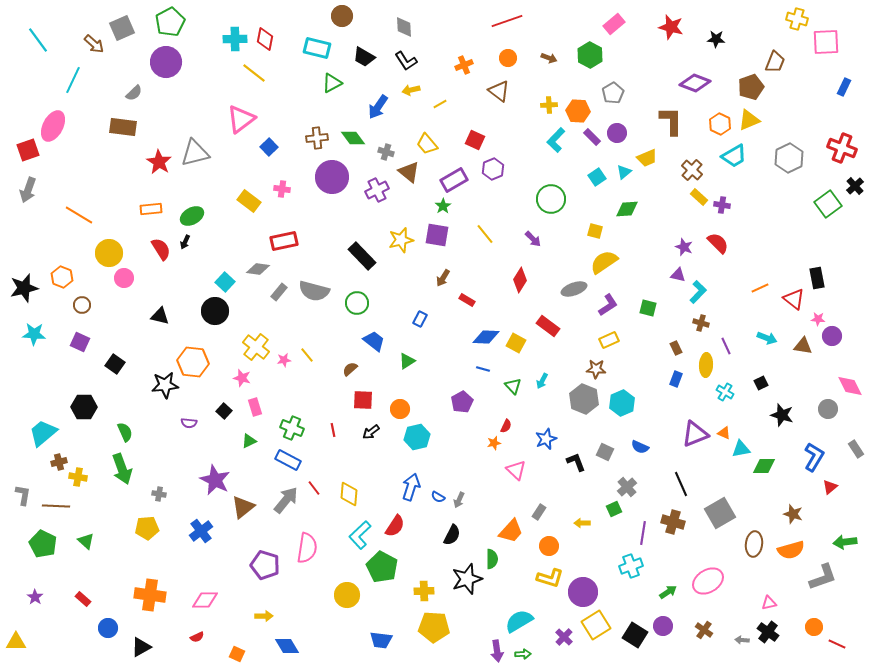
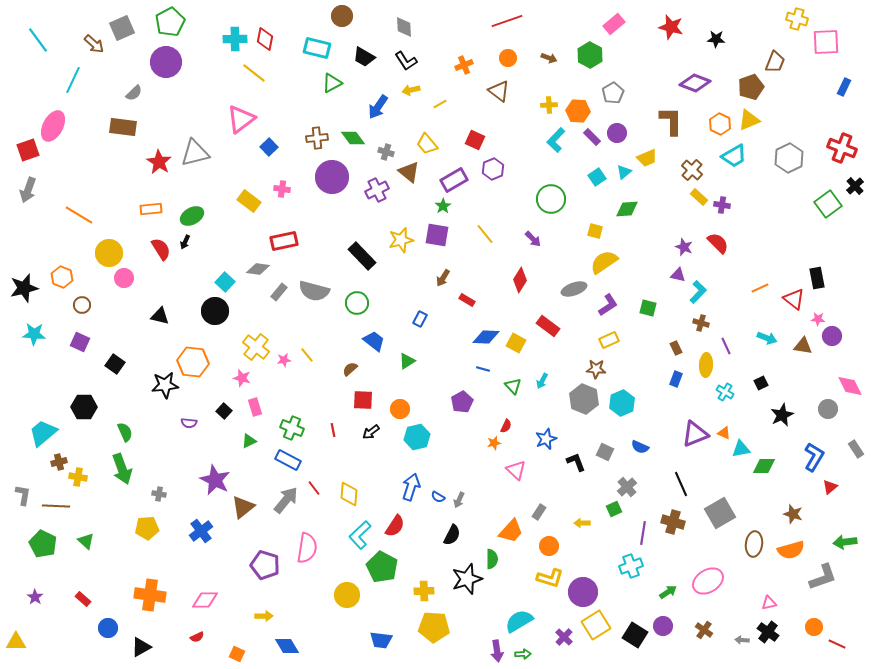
black star at (782, 415): rotated 30 degrees clockwise
